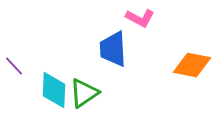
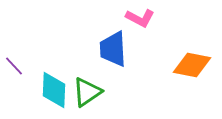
green triangle: moved 3 px right, 1 px up
